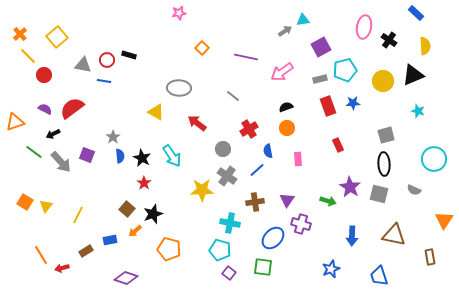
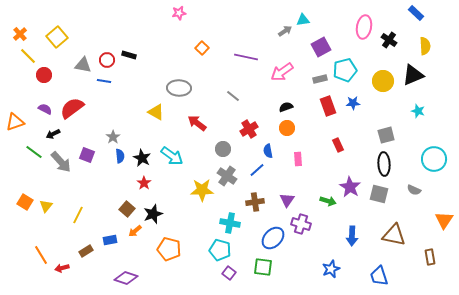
cyan arrow at (172, 156): rotated 20 degrees counterclockwise
